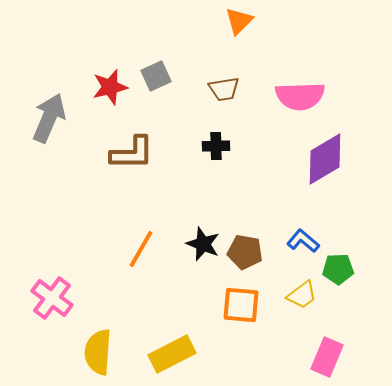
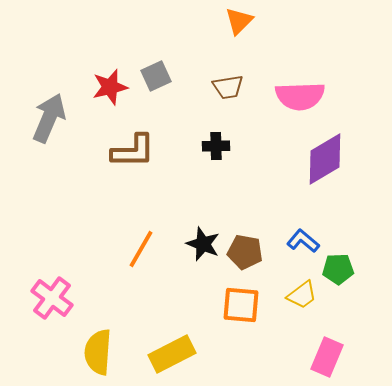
brown trapezoid: moved 4 px right, 2 px up
brown L-shape: moved 1 px right, 2 px up
